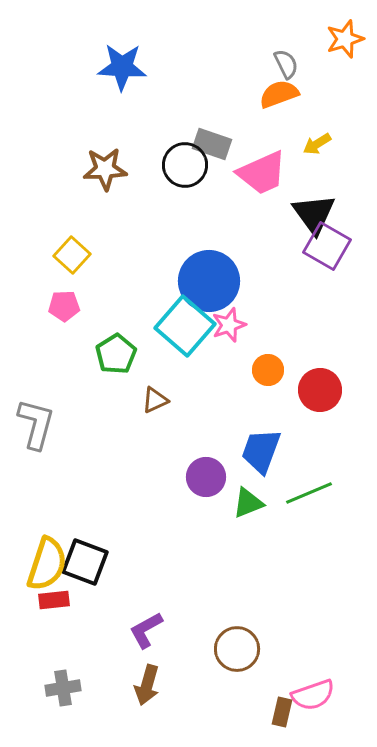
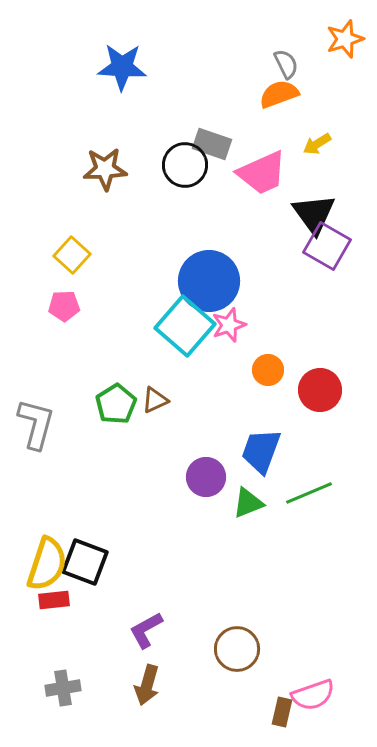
green pentagon: moved 50 px down
